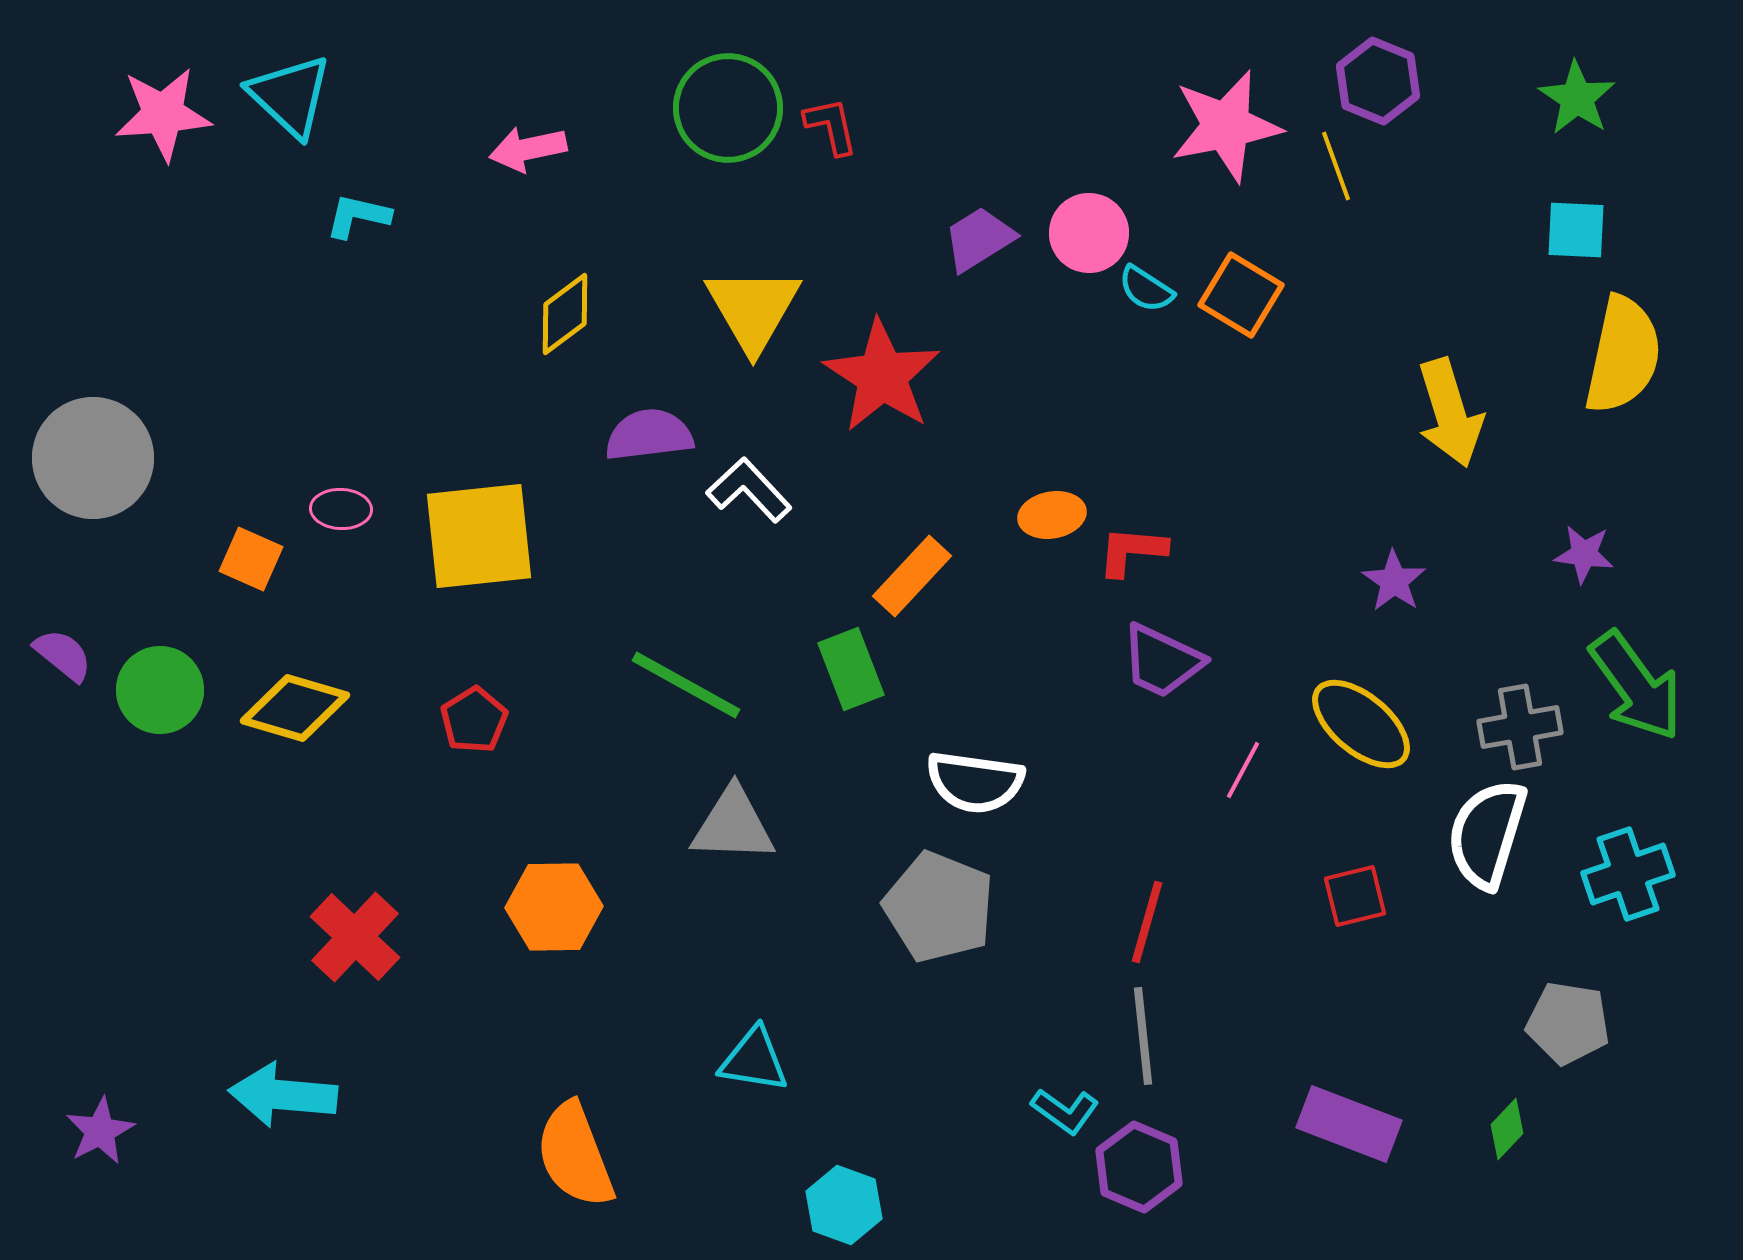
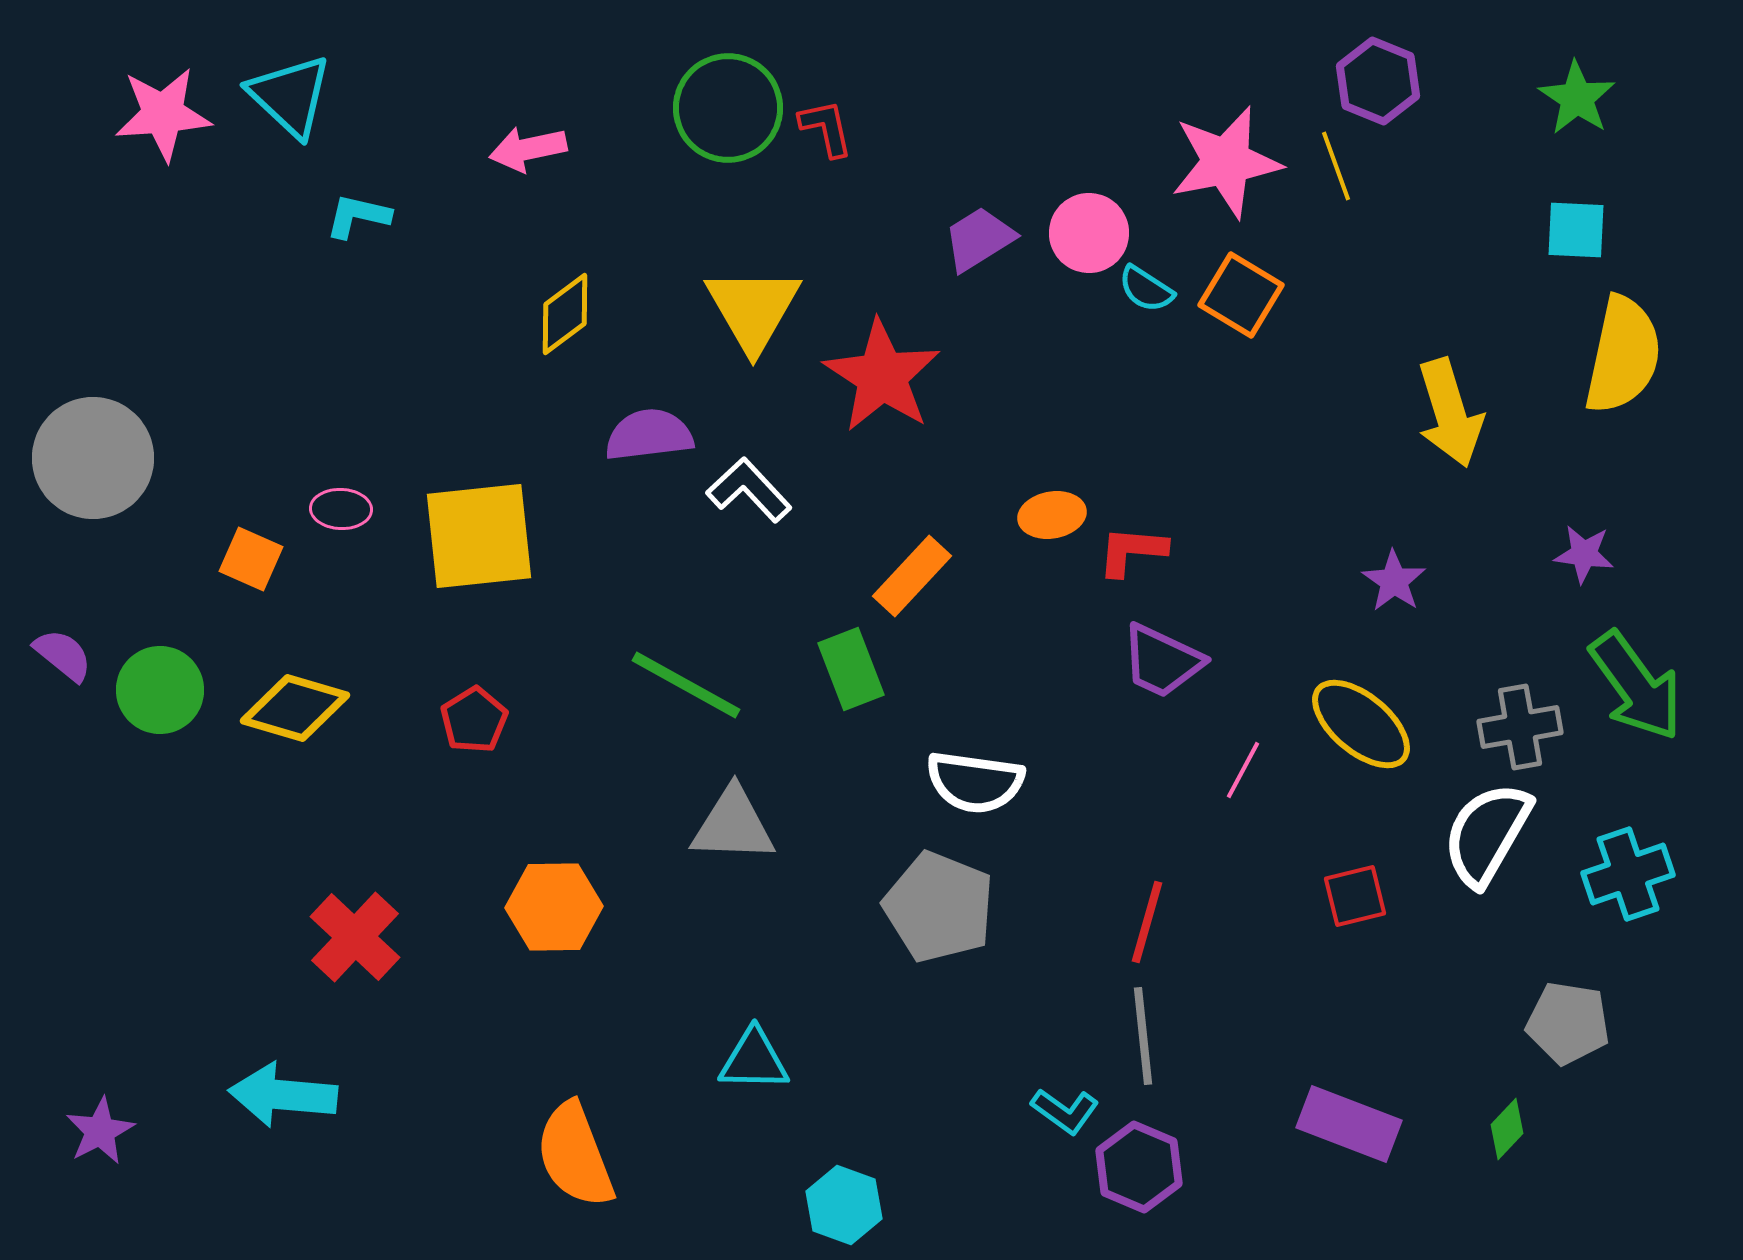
red L-shape at (831, 126): moved 5 px left, 2 px down
pink star at (1226, 126): moved 36 px down
white semicircle at (1487, 834): rotated 13 degrees clockwise
cyan triangle at (754, 1060): rotated 8 degrees counterclockwise
